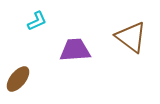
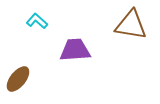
cyan L-shape: rotated 115 degrees counterclockwise
brown triangle: moved 12 px up; rotated 28 degrees counterclockwise
